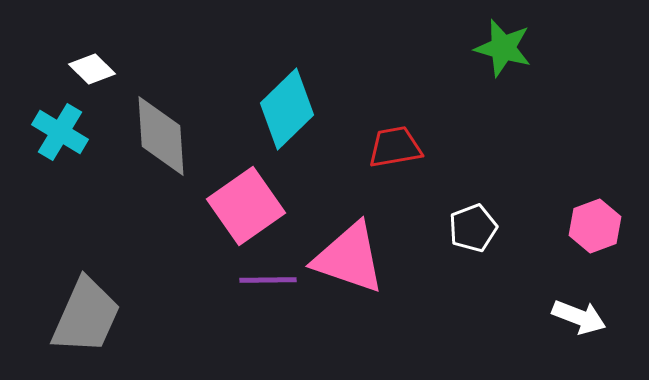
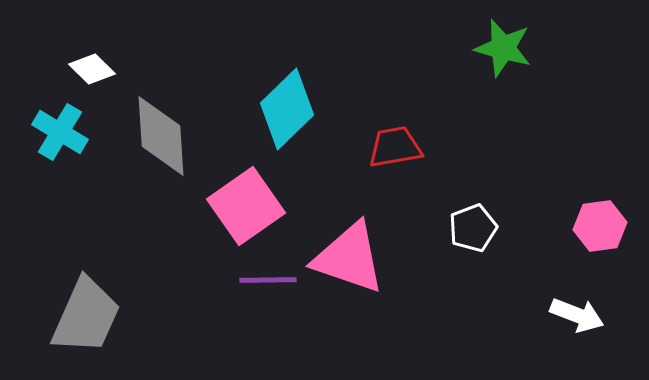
pink hexagon: moved 5 px right; rotated 12 degrees clockwise
white arrow: moved 2 px left, 2 px up
